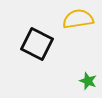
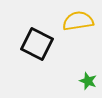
yellow semicircle: moved 2 px down
